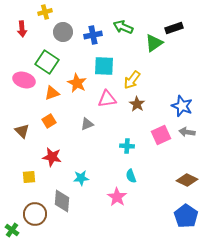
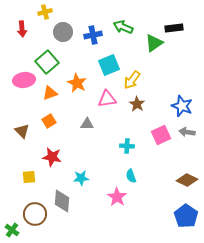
black rectangle: rotated 12 degrees clockwise
green square: rotated 15 degrees clockwise
cyan square: moved 5 px right, 1 px up; rotated 25 degrees counterclockwise
pink ellipse: rotated 25 degrees counterclockwise
orange triangle: moved 2 px left
gray triangle: rotated 24 degrees clockwise
